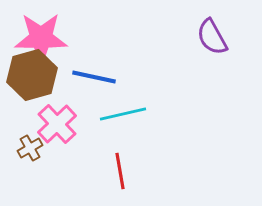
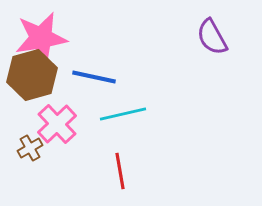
pink star: rotated 10 degrees counterclockwise
